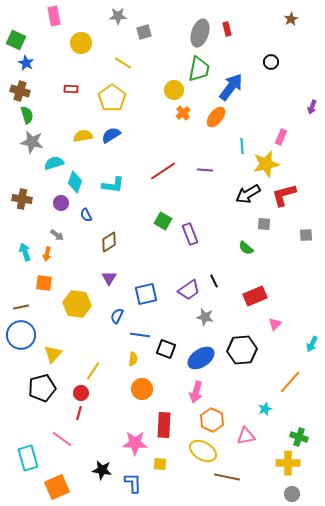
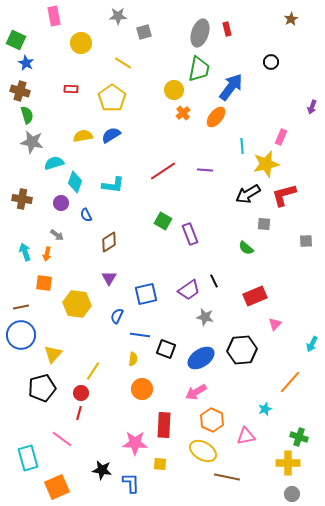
gray square at (306, 235): moved 6 px down
pink arrow at (196, 392): rotated 45 degrees clockwise
blue L-shape at (133, 483): moved 2 px left
